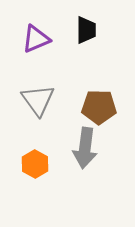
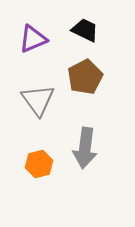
black trapezoid: moved 1 px left; rotated 64 degrees counterclockwise
purple triangle: moved 3 px left
brown pentagon: moved 14 px left, 30 px up; rotated 28 degrees counterclockwise
orange hexagon: moved 4 px right; rotated 16 degrees clockwise
